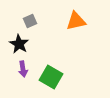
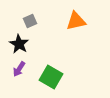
purple arrow: moved 4 px left; rotated 42 degrees clockwise
